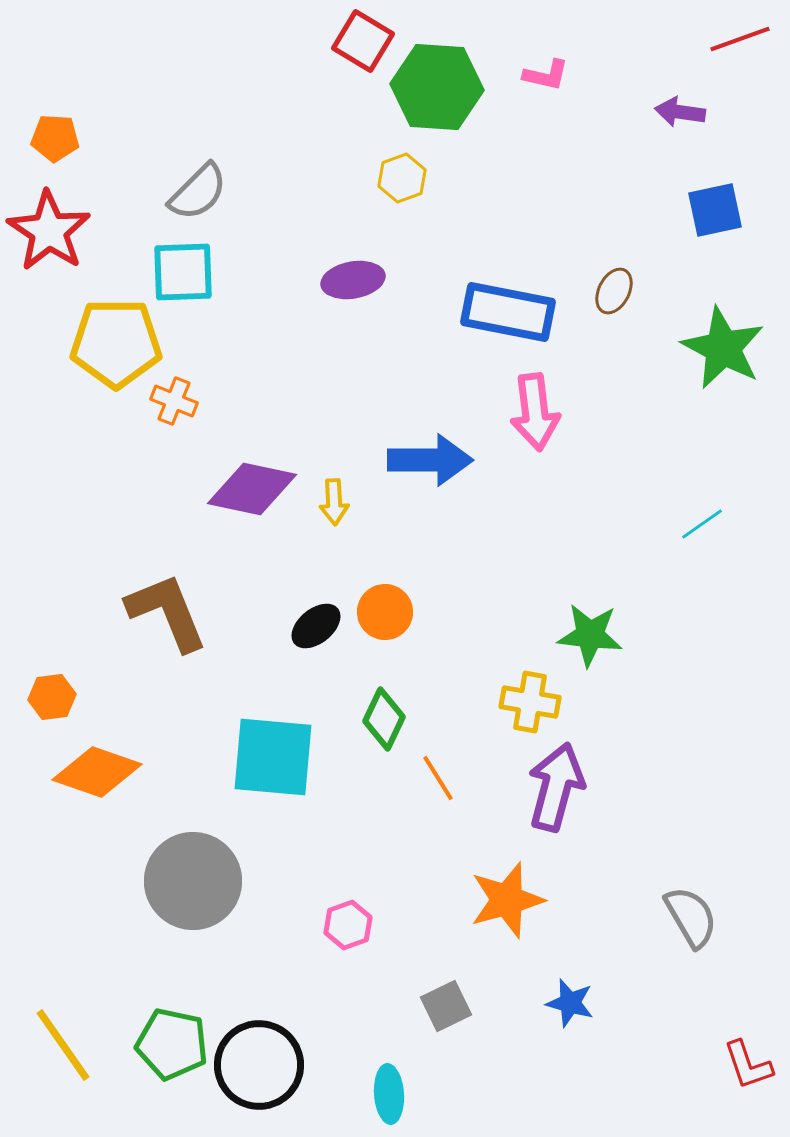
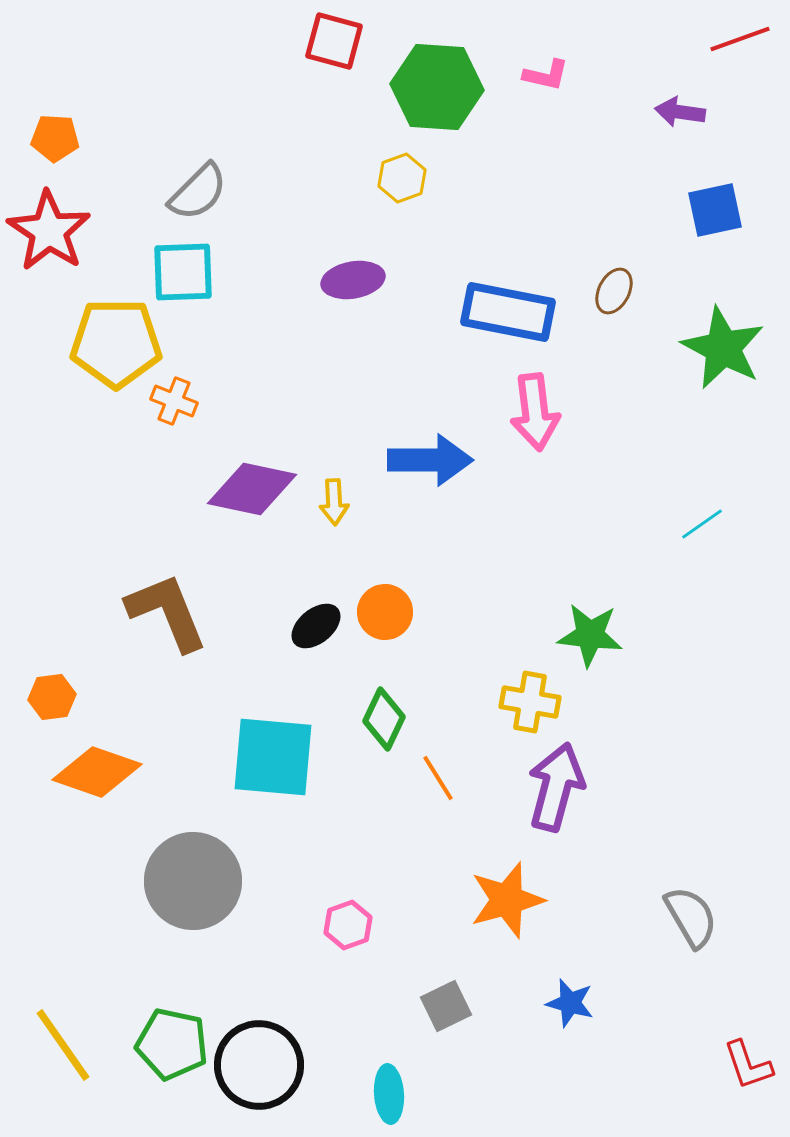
red square at (363, 41): moved 29 px left; rotated 16 degrees counterclockwise
